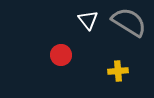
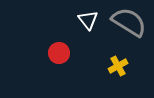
red circle: moved 2 px left, 2 px up
yellow cross: moved 5 px up; rotated 24 degrees counterclockwise
